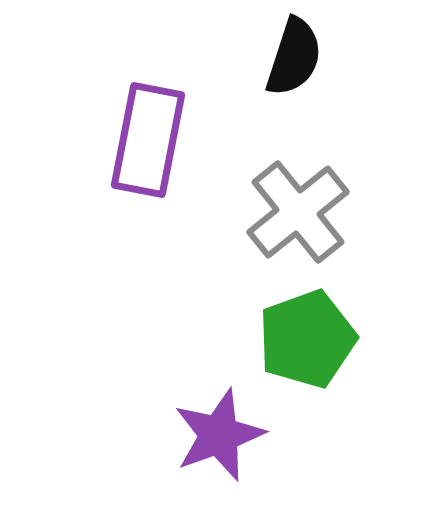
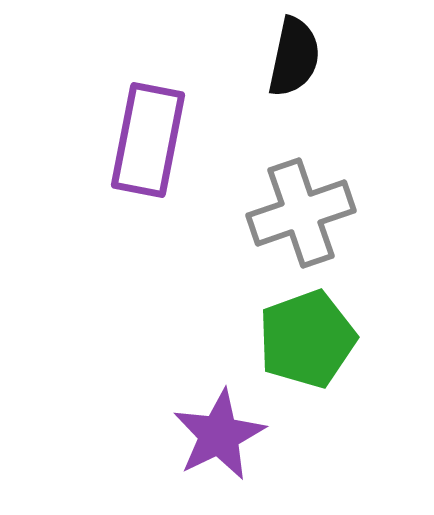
black semicircle: rotated 6 degrees counterclockwise
gray cross: moved 3 px right, 1 px down; rotated 20 degrees clockwise
purple star: rotated 6 degrees counterclockwise
